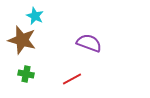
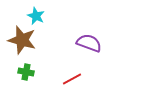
cyan star: moved 1 px right
green cross: moved 2 px up
